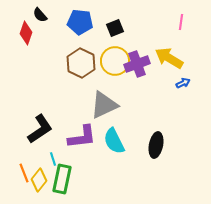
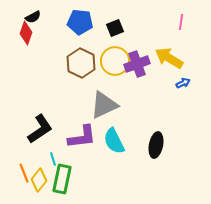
black semicircle: moved 7 px left, 2 px down; rotated 77 degrees counterclockwise
